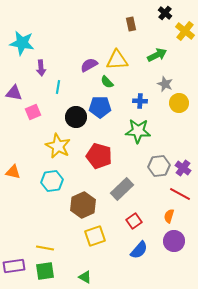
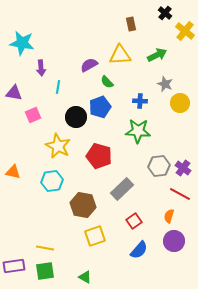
yellow triangle: moved 3 px right, 5 px up
yellow circle: moved 1 px right
blue pentagon: rotated 20 degrees counterclockwise
pink square: moved 3 px down
brown hexagon: rotated 25 degrees counterclockwise
